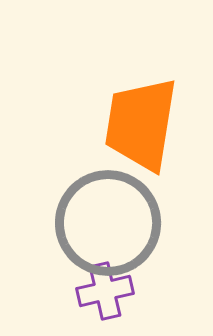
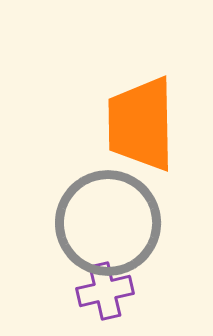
orange trapezoid: rotated 10 degrees counterclockwise
